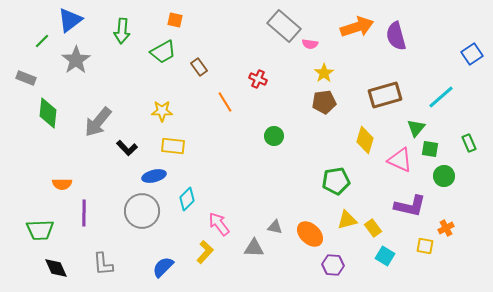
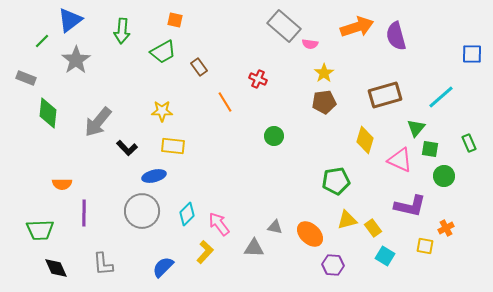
blue square at (472, 54): rotated 35 degrees clockwise
cyan diamond at (187, 199): moved 15 px down
